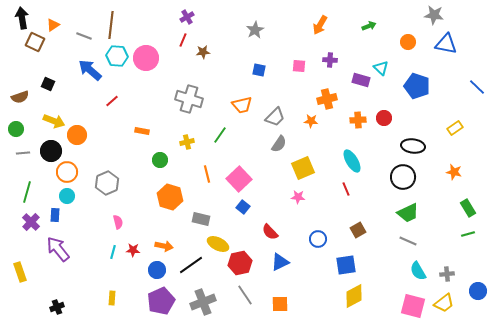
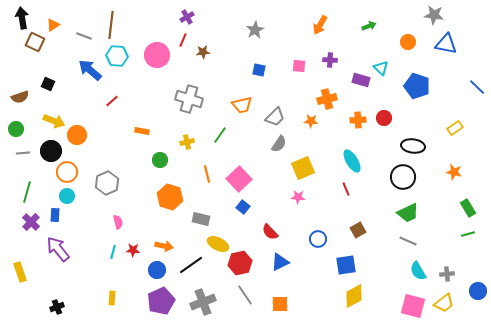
pink circle at (146, 58): moved 11 px right, 3 px up
